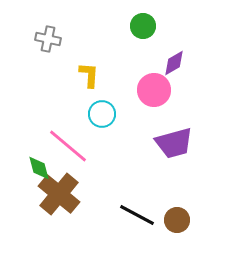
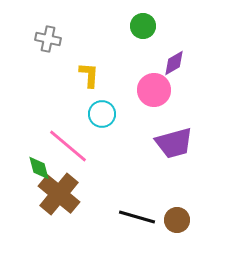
black line: moved 2 px down; rotated 12 degrees counterclockwise
